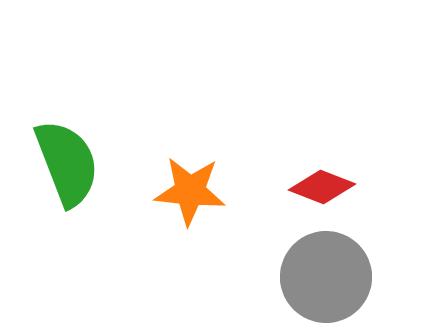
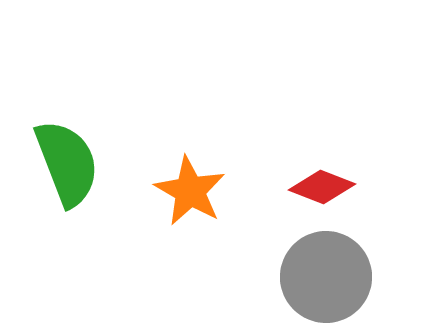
orange star: rotated 24 degrees clockwise
